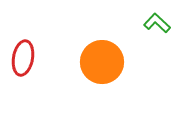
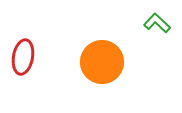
red ellipse: moved 1 px up
